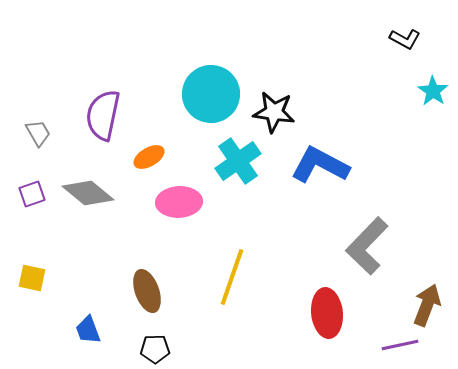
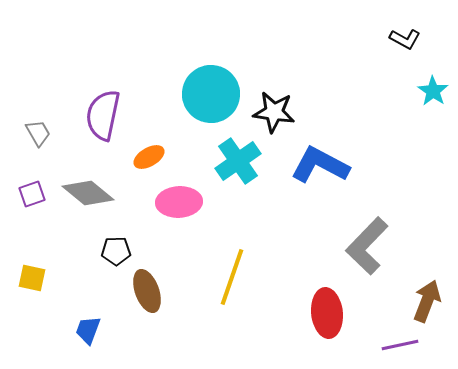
brown arrow: moved 4 px up
blue trapezoid: rotated 40 degrees clockwise
black pentagon: moved 39 px left, 98 px up
